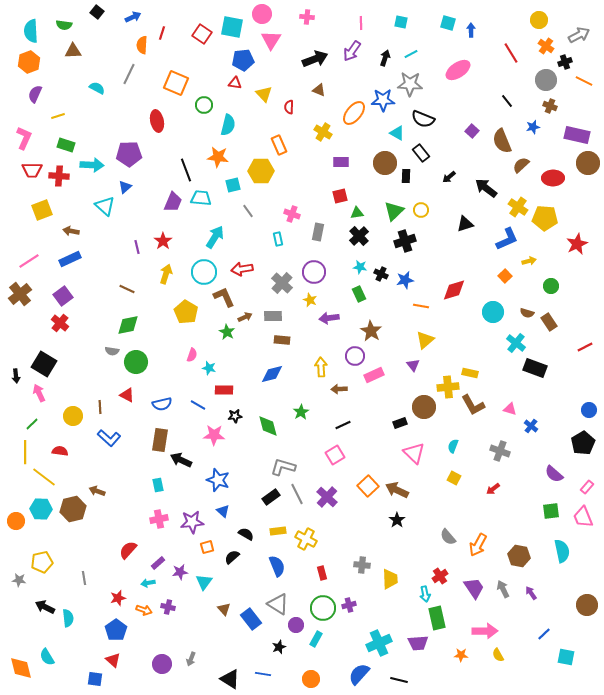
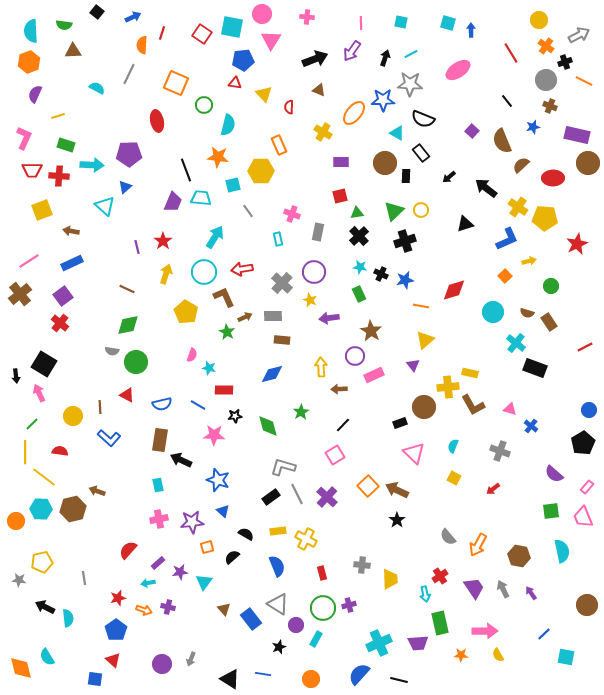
blue rectangle at (70, 259): moved 2 px right, 4 px down
black line at (343, 425): rotated 21 degrees counterclockwise
green rectangle at (437, 618): moved 3 px right, 5 px down
